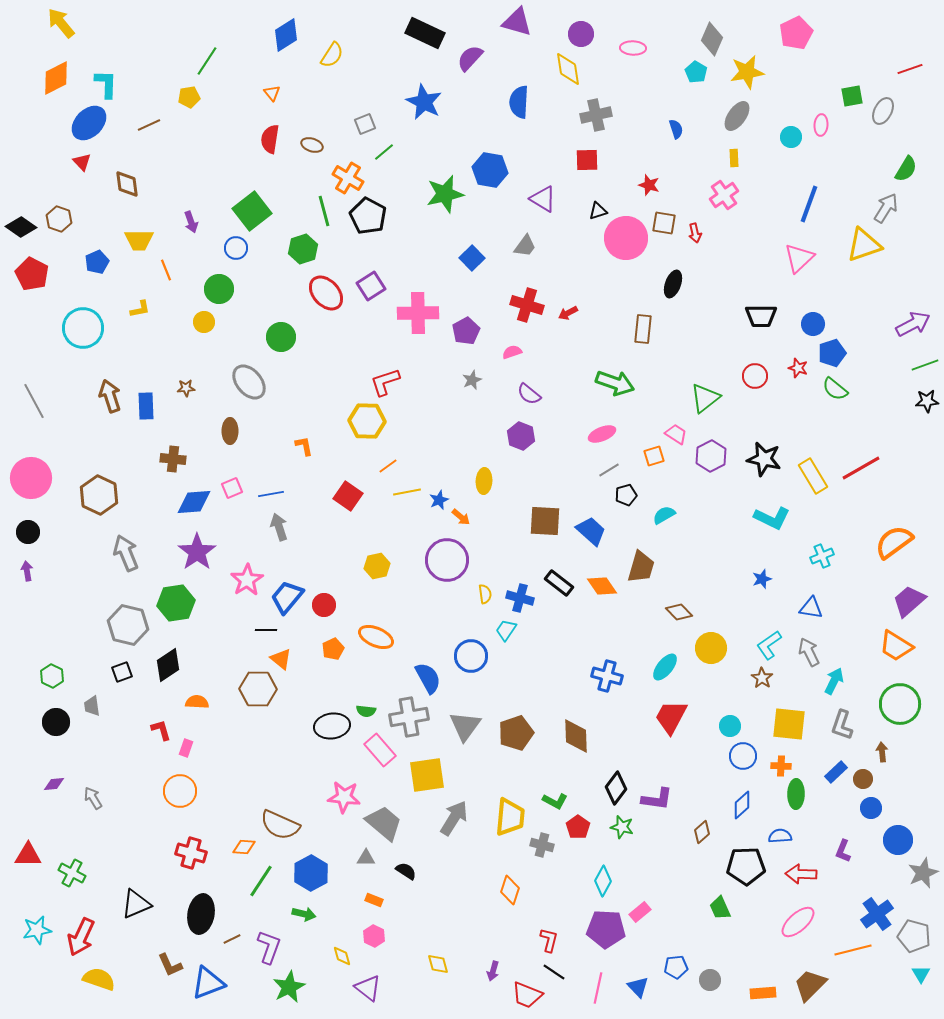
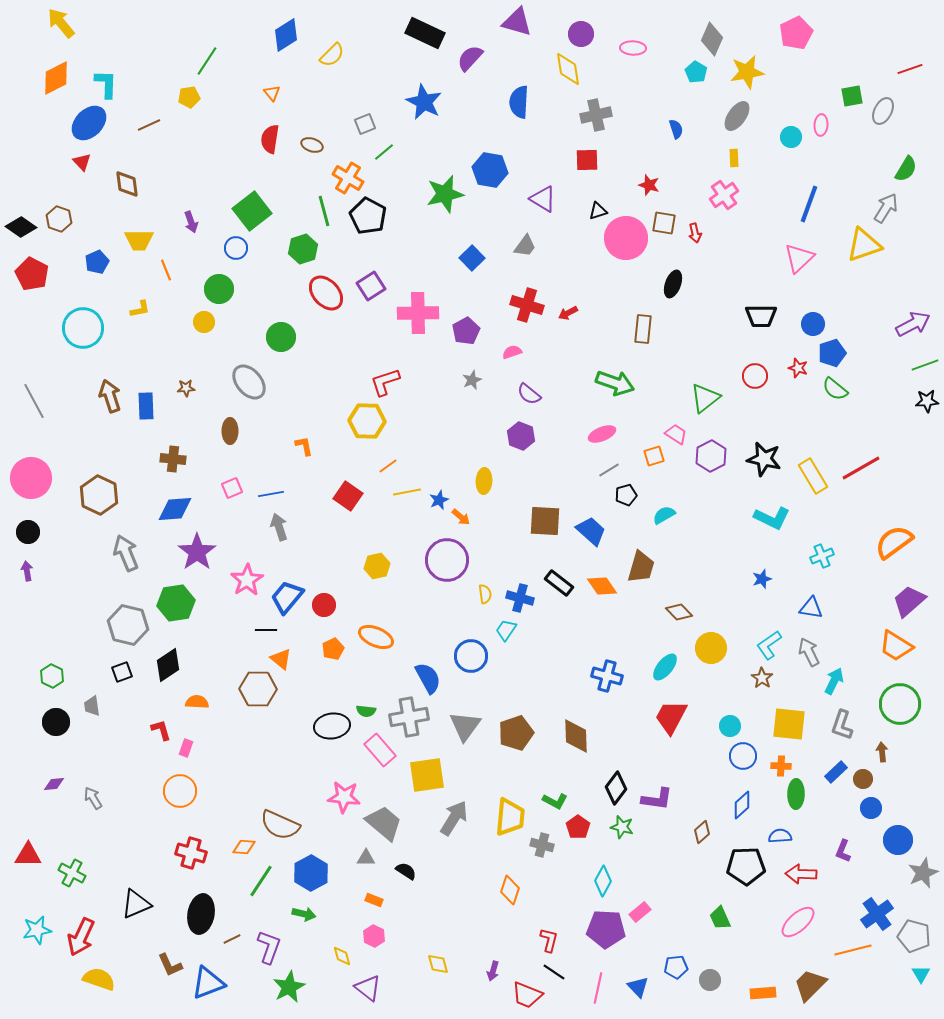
yellow semicircle at (332, 55): rotated 12 degrees clockwise
blue diamond at (194, 502): moved 19 px left, 7 px down
green trapezoid at (720, 908): moved 10 px down
